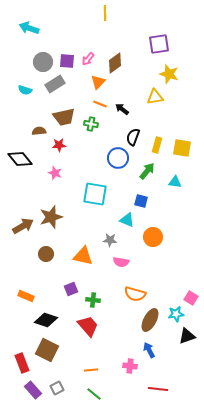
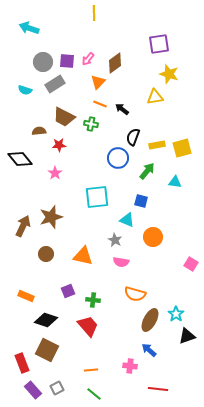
yellow line at (105, 13): moved 11 px left
brown trapezoid at (64, 117): rotated 40 degrees clockwise
yellow rectangle at (157, 145): rotated 63 degrees clockwise
yellow square at (182, 148): rotated 24 degrees counterclockwise
pink star at (55, 173): rotated 16 degrees clockwise
cyan square at (95, 194): moved 2 px right, 3 px down; rotated 15 degrees counterclockwise
brown arrow at (23, 226): rotated 35 degrees counterclockwise
gray star at (110, 240): moved 5 px right; rotated 24 degrees clockwise
purple square at (71, 289): moved 3 px left, 2 px down
pink square at (191, 298): moved 34 px up
cyan star at (176, 314): rotated 28 degrees counterclockwise
blue arrow at (149, 350): rotated 21 degrees counterclockwise
